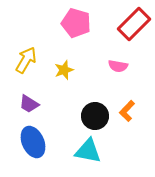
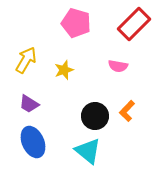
cyan triangle: rotated 28 degrees clockwise
